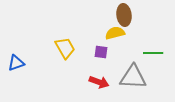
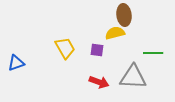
purple square: moved 4 px left, 2 px up
